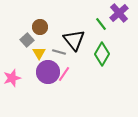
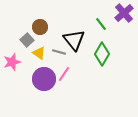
purple cross: moved 5 px right
yellow triangle: rotated 24 degrees counterclockwise
purple circle: moved 4 px left, 7 px down
pink star: moved 16 px up
